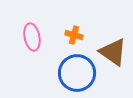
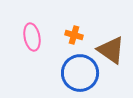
brown triangle: moved 2 px left, 2 px up
blue circle: moved 3 px right
